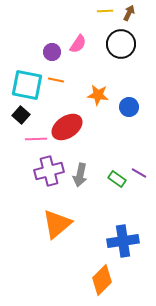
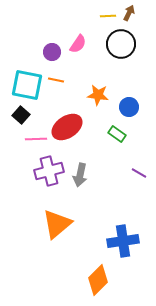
yellow line: moved 3 px right, 5 px down
green rectangle: moved 45 px up
orange diamond: moved 4 px left
